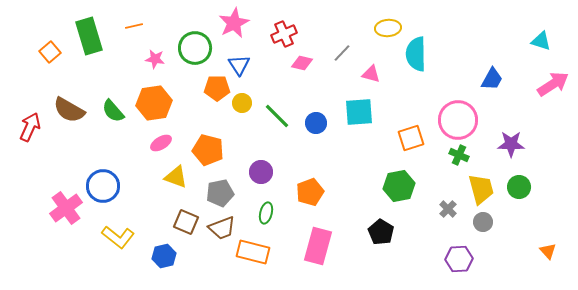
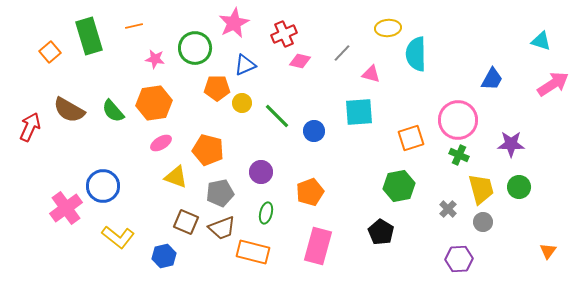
pink diamond at (302, 63): moved 2 px left, 2 px up
blue triangle at (239, 65): moved 6 px right; rotated 40 degrees clockwise
blue circle at (316, 123): moved 2 px left, 8 px down
orange triangle at (548, 251): rotated 18 degrees clockwise
